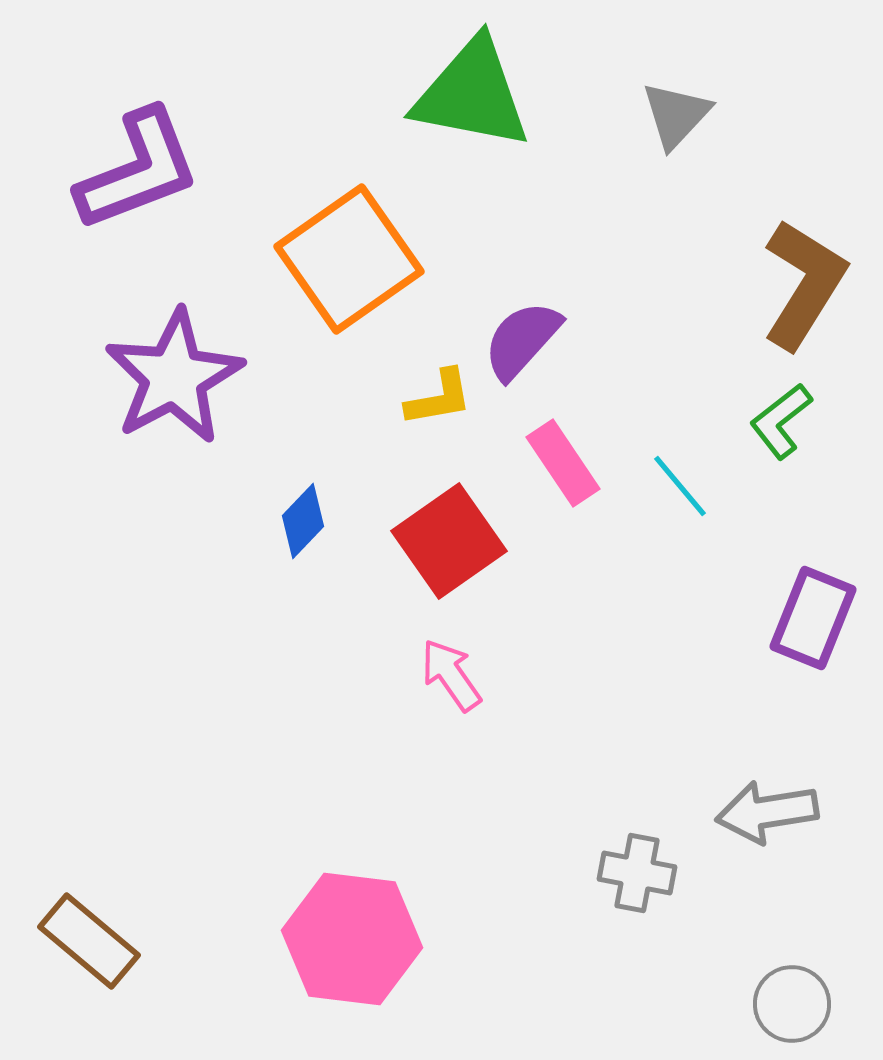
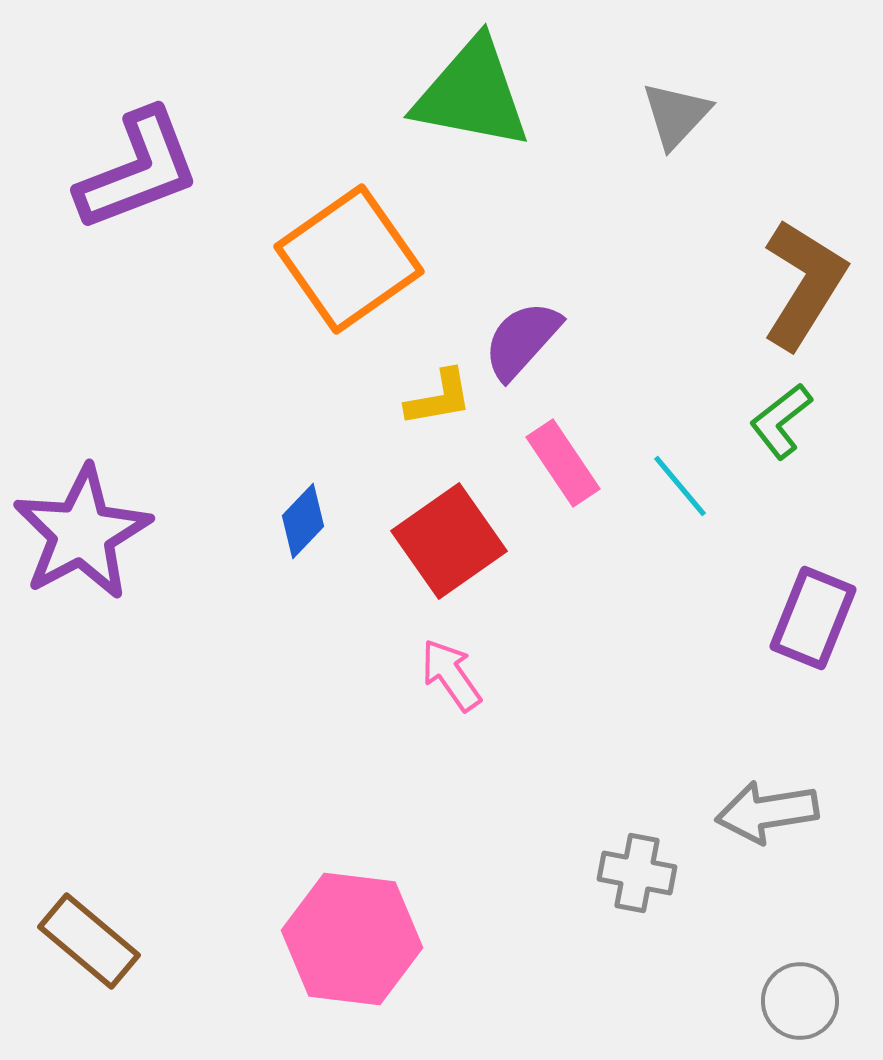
purple star: moved 92 px left, 156 px down
gray circle: moved 8 px right, 3 px up
